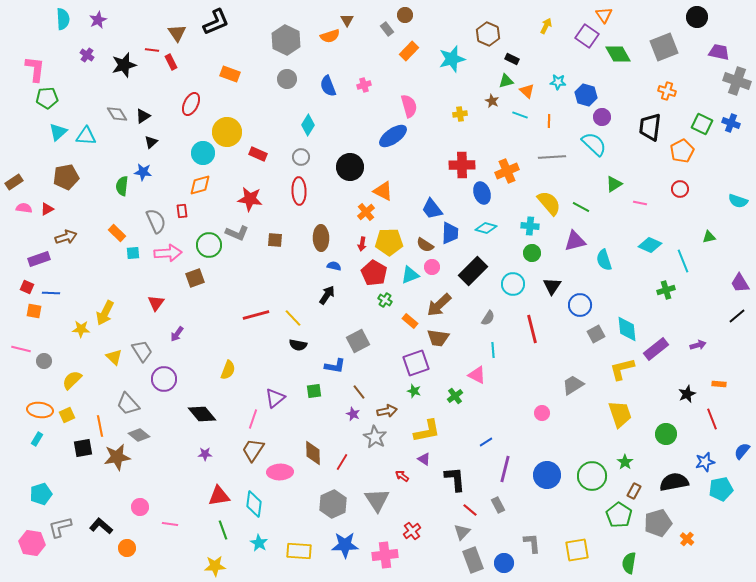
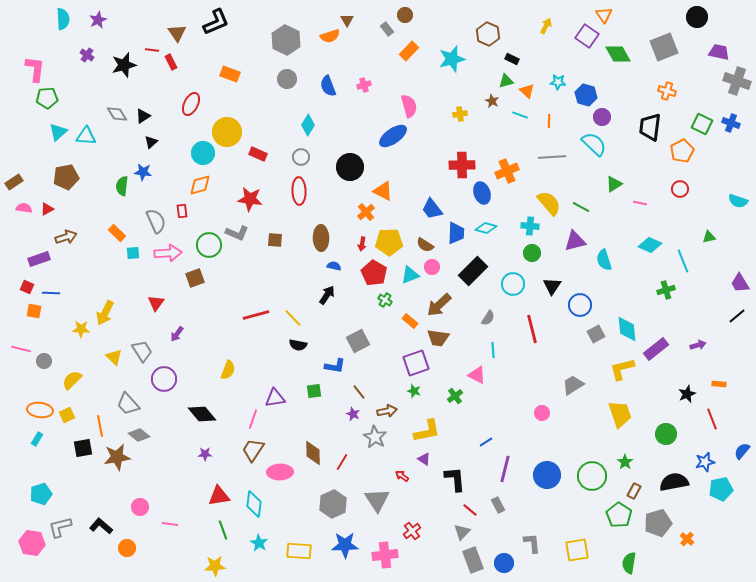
blue trapezoid at (450, 233): moved 6 px right
purple triangle at (275, 398): rotated 30 degrees clockwise
